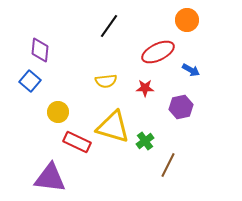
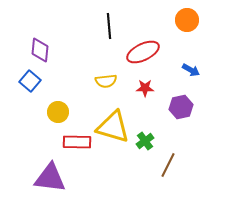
black line: rotated 40 degrees counterclockwise
red ellipse: moved 15 px left
red rectangle: rotated 24 degrees counterclockwise
